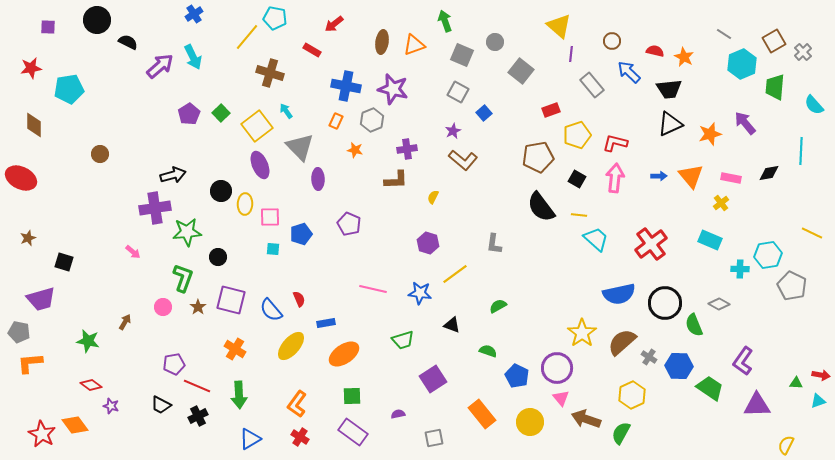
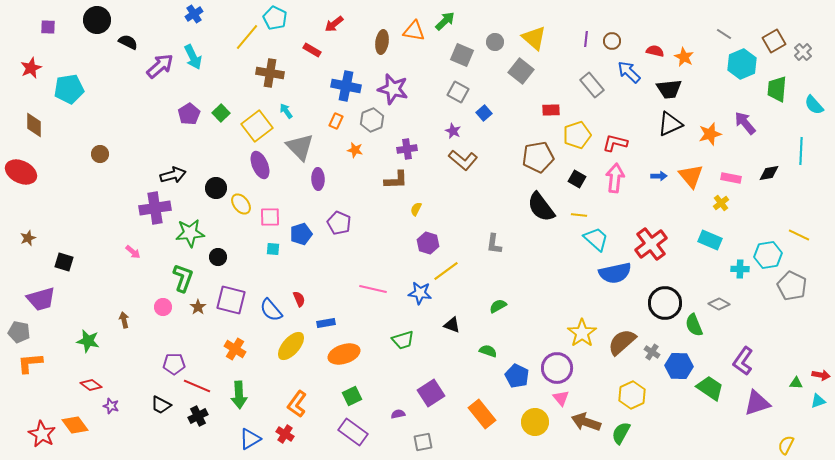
cyan pentagon at (275, 18): rotated 15 degrees clockwise
green arrow at (445, 21): rotated 65 degrees clockwise
yellow triangle at (559, 26): moved 25 px left, 12 px down
orange triangle at (414, 45): moved 14 px up; rotated 30 degrees clockwise
purple line at (571, 54): moved 15 px right, 15 px up
red star at (31, 68): rotated 15 degrees counterclockwise
brown cross at (270, 73): rotated 8 degrees counterclockwise
green trapezoid at (775, 87): moved 2 px right, 2 px down
red rectangle at (551, 110): rotated 18 degrees clockwise
purple star at (453, 131): rotated 21 degrees counterclockwise
red ellipse at (21, 178): moved 6 px up
black circle at (221, 191): moved 5 px left, 3 px up
yellow semicircle at (433, 197): moved 17 px left, 12 px down
yellow ellipse at (245, 204): moved 4 px left; rotated 40 degrees counterclockwise
purple pentagon at (349, 224): moved 10 px left, 1 px up
green star at (187, 232): moved 3 px right, 1 px down
yellow line at (812, 233): moved 13 px left, 2 px down
yellow line at (455, 274): moved 9 px left, 3 px up
blue semicircle at (619, 294): moved 4 px left, 21 px up
brown arrow at (125, 322): moved 1 px left, 2 px up; rotated 42 degrees counterclockwise
orange ellipse at (344, 354): rotated 16 degrees clockwise
gray cross at (649, 357): moved 3 px right, 5 px up
purple pentagon at (174, 364): rotated 10 degrees clockwise
purple square at (433, 379): moved 2 px left, 14 px down
green square at (352, 396): rotated 24 degrees counterclockwise
purple triangle at (757, 405): moved 2 px up; rotated 16 degrees counterclockwise
brown arrow at (586, 419): moved 3 px down
yellow circle at (530, 422): moved 5 px right
red cross at (300, 437): moved 15 px left, 3 px up
gray square at (434, 438): moved 11 px left, 4 px down
